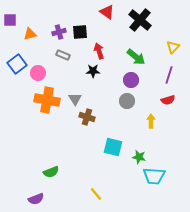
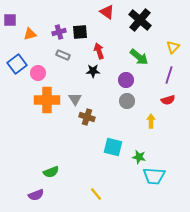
green arrow: moved 3 px right
purple circle: moved 5 px left
orange cross: rotated 10 degrees counterclockwise
purple semicircle: moved 4 px up
